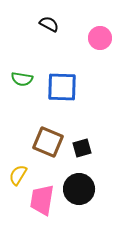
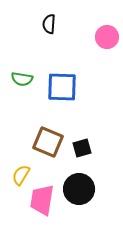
black semicircle: rotated 114 degrees counterclockwise
pink circle: moved 7 px right, 1 px up
yellow semicircle: moved 3 px right
